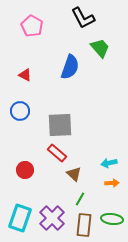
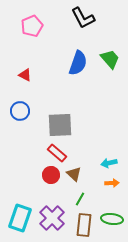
pink pentagon: rotated 20 degrees clockwise
green trapezoid: moved 10 px right, 11 px down
blue semicircle: moved 8 px right, 4 px up
red circle: moved 26 px right, 5 px down
